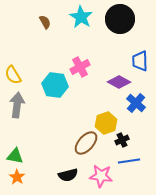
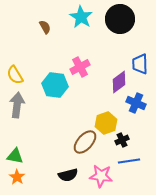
brown semicircle: moved 5 px down
blue trapezoid: moved 3 px down
yellow semicircle: moved 2 px right
purple diamond: rotated 65 degrees counterclockwise
blue cross: rotated 18 degrees counterclockwise
brown ellipse: moved 1 px left, 1 px up
